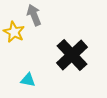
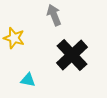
gray arrow: moved 20 px right
yellow star: moved 6 px down; rotated 10 degrees counterclockwise
